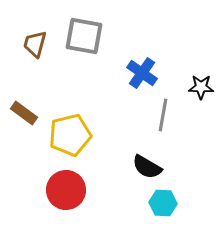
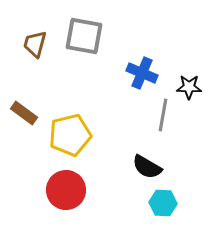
blue cross: rotated 12 degrees counterclockwise
black star: moved 12 px left
